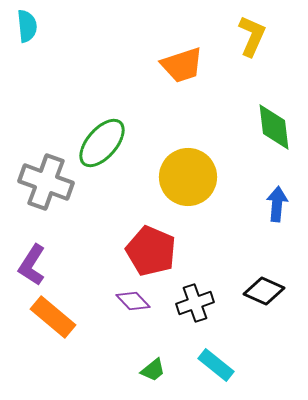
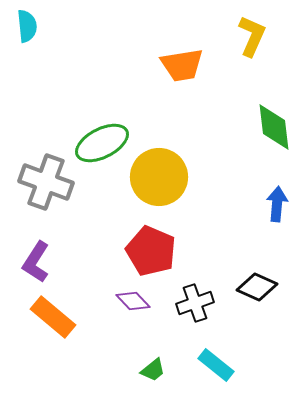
orange trapezoid: rotated 9 degrees clockwise
green ellipse: rotated 22 degrees clockwise
yellow circle: moved 29 px left
purple L-shape: moved 4 px right, 3 px up
black diamond: moved 7 px left, 4 px up
